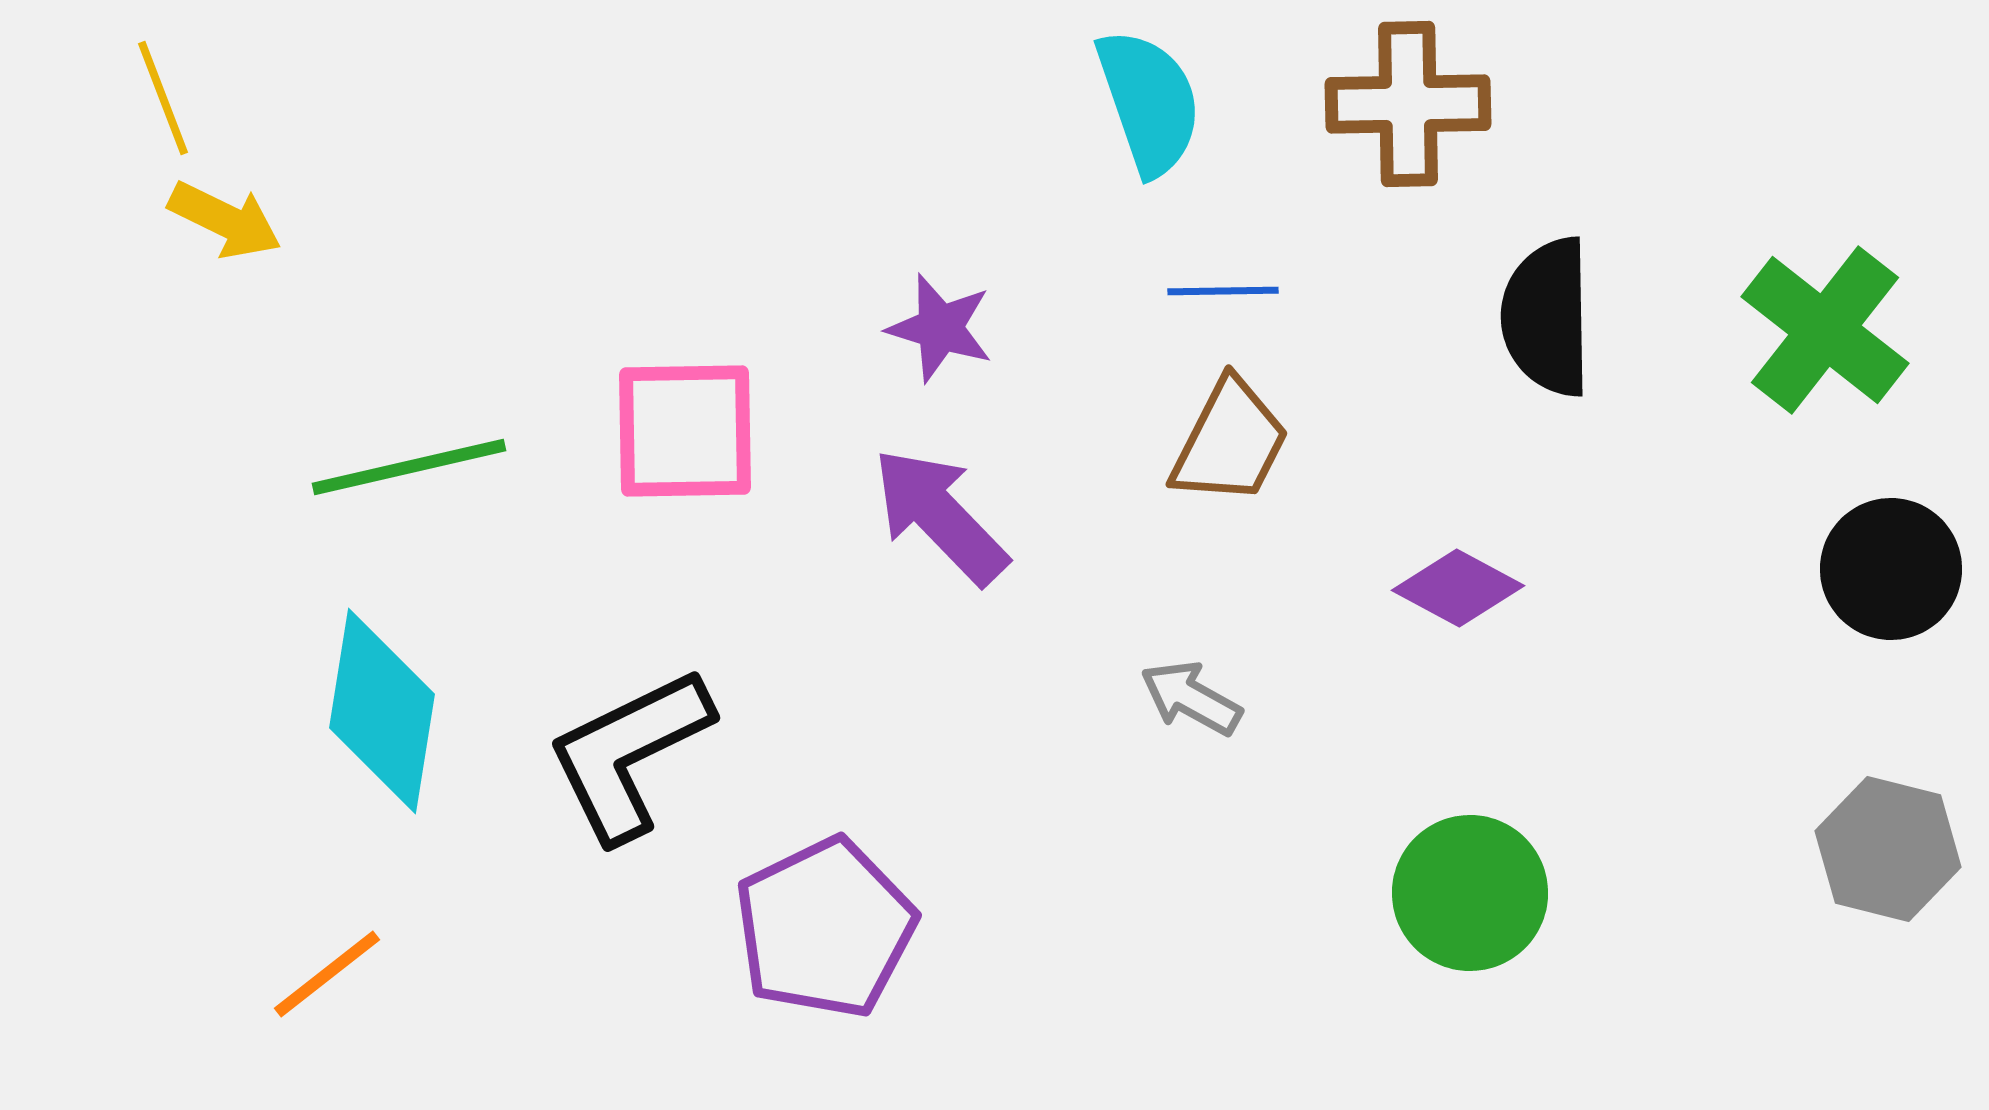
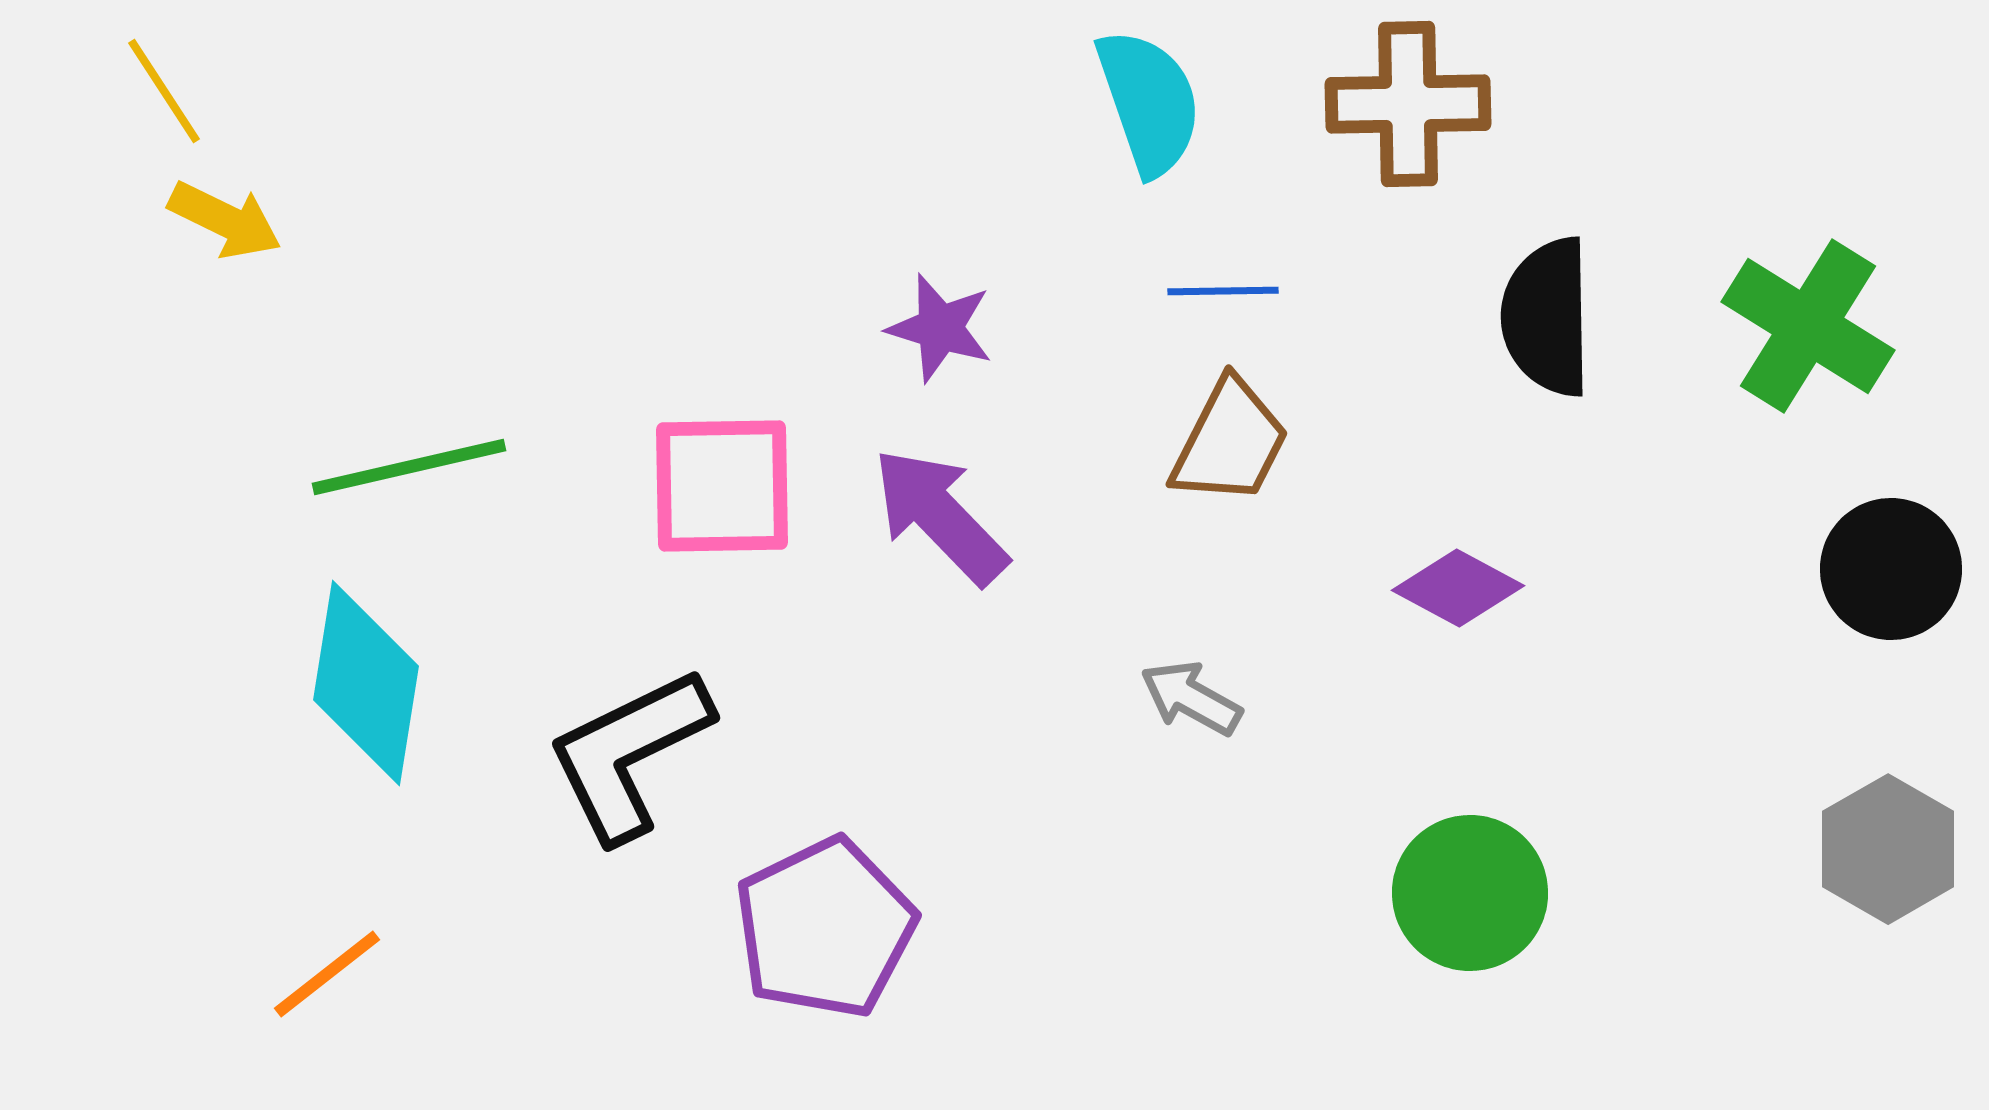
yellow line: moved 1 px right, 7 px up; rotated 12 degrees counterclockwise
green cross: moved 17 px left, 4 px up; rotated 6 degrees counterclockwise
pink square: moved 37 px right, 55 px down
cyan diamond: moved 16 px left, 28 px up
gray hexagon: rotated 16 degrees clockwise
